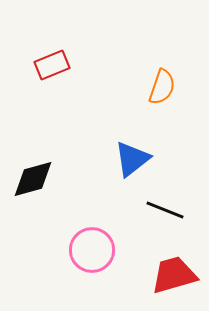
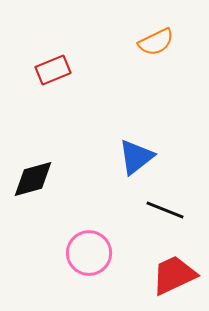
red rectangle: moved 1 px right, 5 px down
orange semicircle: moved 6 px left, 45 px up; rotated 45 degrees clockwise
blue triangle: moved 4 px right, 2 px up
pink circle: moved 3 px left, 3 px down
red trapezoid: rotated 9 degrees counterclockwise
